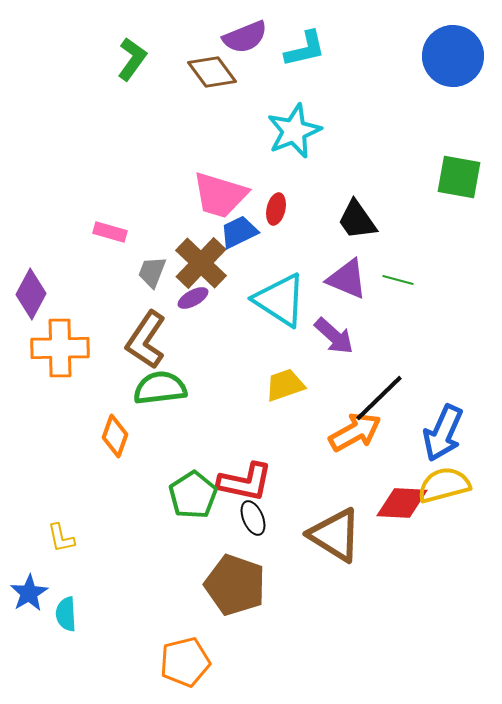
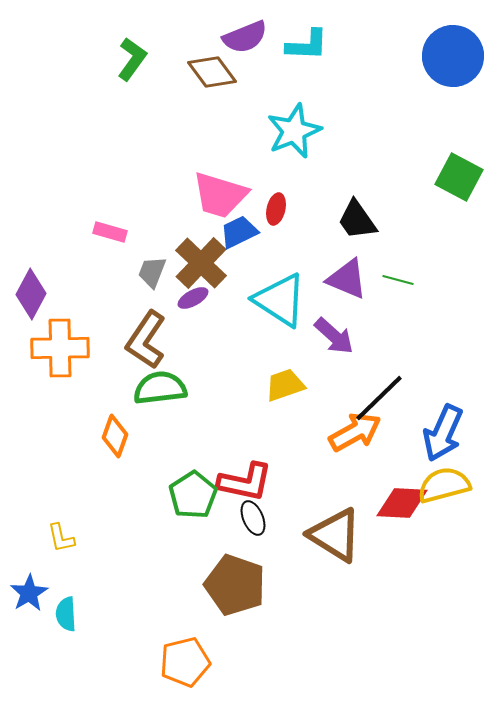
cyan L-shape: moved 2 px right, 4 px up; rotated 15 degrees clockwise
green square: rotated 18 degrees clockwise
